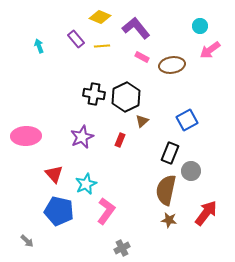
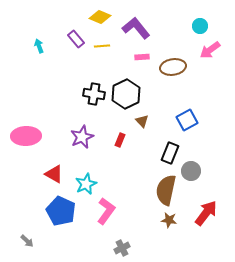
pink rectangle: rotated 32 degrees counterclockwise
brown ellipse: moved 1 px right, 2 px down
black hexagon: moved 3 px up
brown triangle: rotated 32 degrees counterclockwise
red triangle: rotated 18 degrees counterclockwise
blue pentagon: moved 2 px right; rotated 12 degrees clockwise
